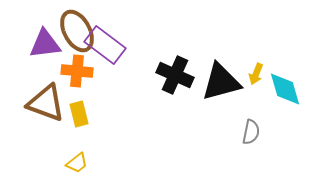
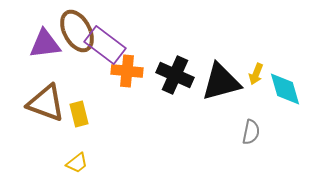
orange cross: moved 50 px right
